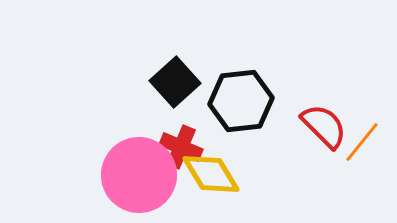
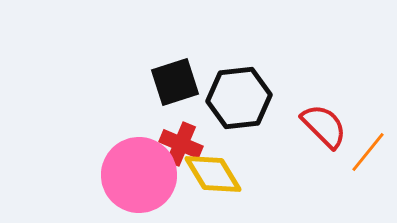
black square: rotated 24 degrees clockwise
black hexagon: moved 2 px left, 3 px up
orange line: moved 6 px right, 10 px down
red cross: moved 3 px up
yellow diamond: moved 2 px right
